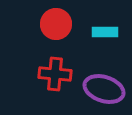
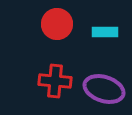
red circle: moved 1 px right
red cross: moved 7 px down
